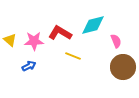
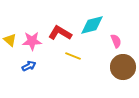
cyan diamond: moved 1 px left
pink star: moved 2 px left
